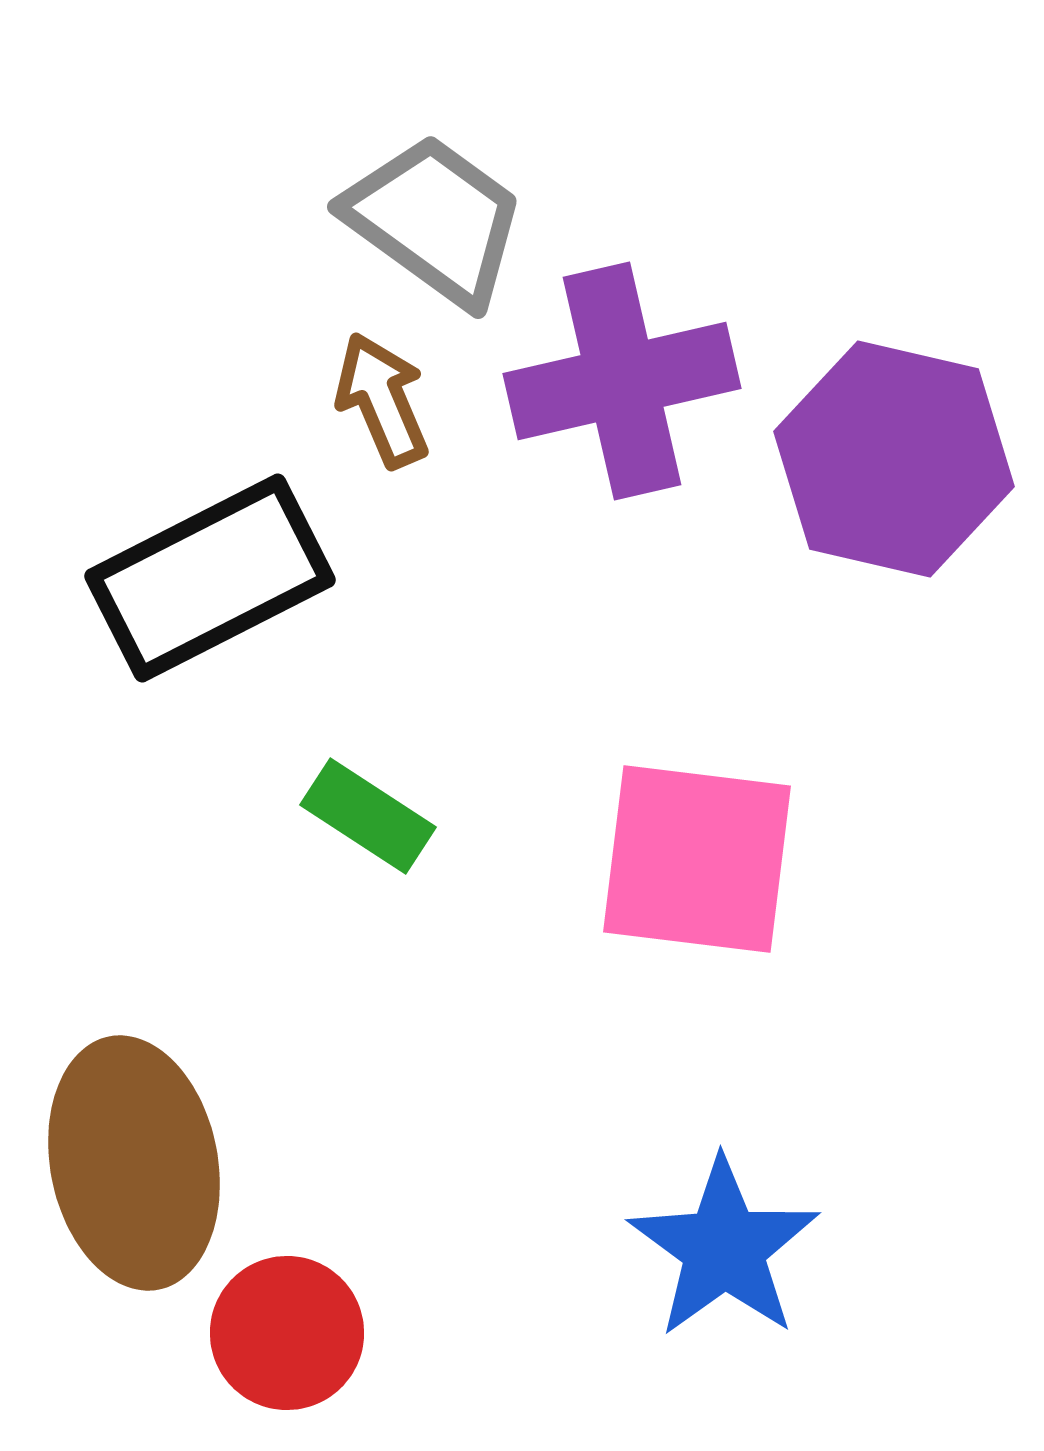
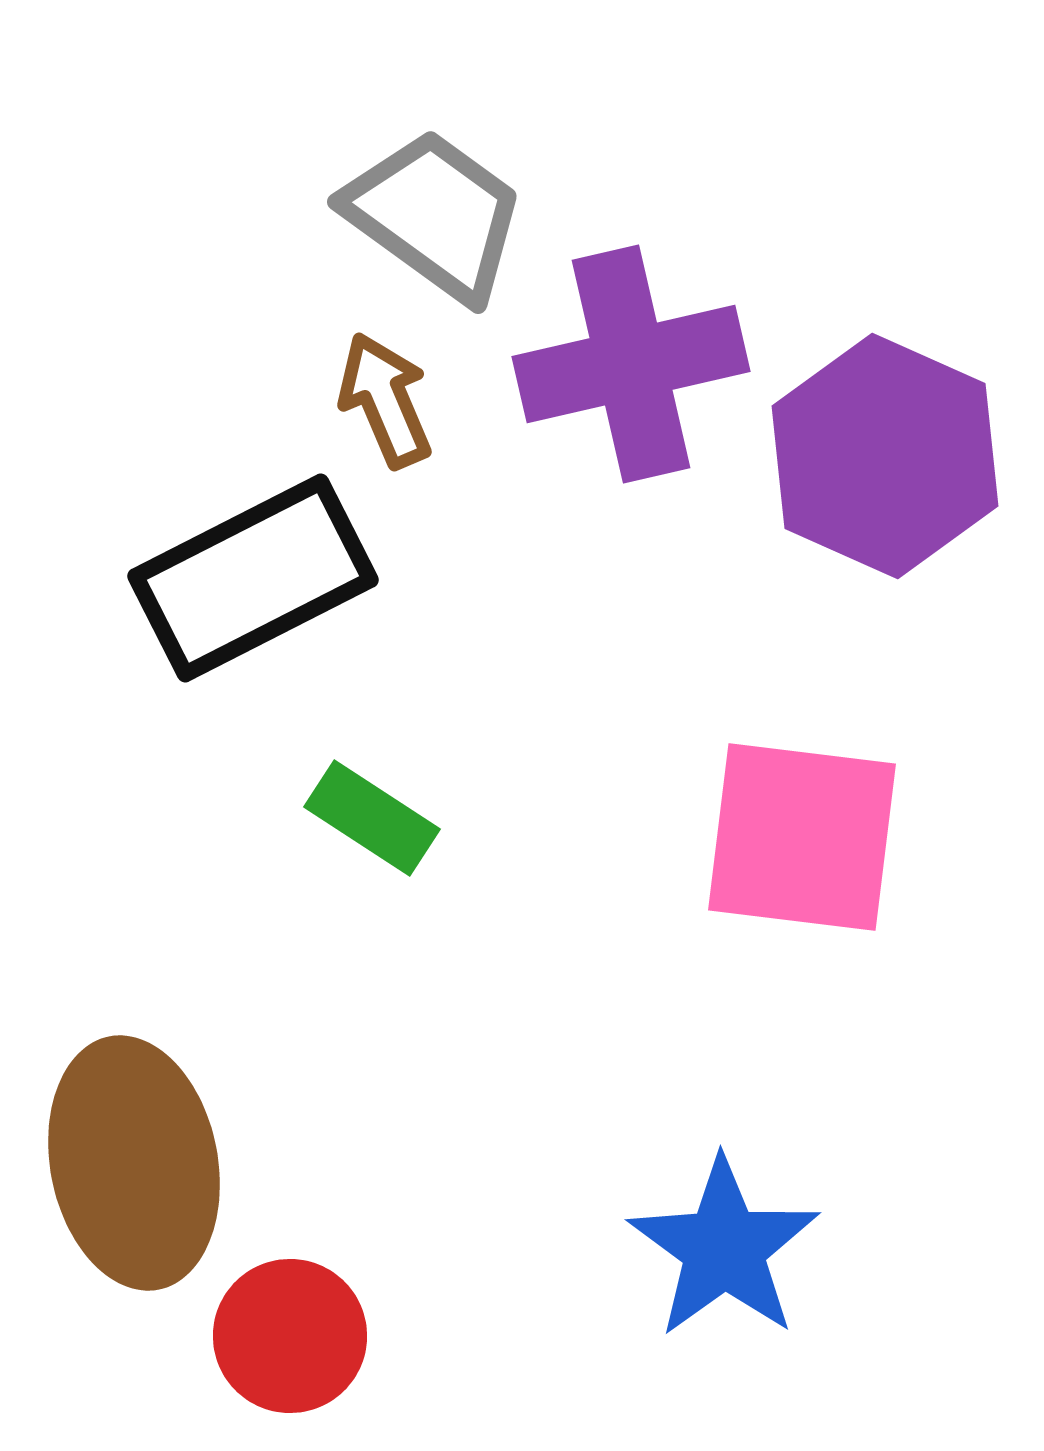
gray trapezoid: moved 5 px up
purple cross: moved 9 px right, 17 px up
brown arrow: moved 3 px right
purple hexagon: moved 9 px left, 3 px up; rotated 11 degrees clockwise
black rectangle: moved 43 px right
green rectangle: moved 4 px right, 2 px down
pink square: moved 105 px right, 22 px up
red circle: moved 3 px right, 3 px down
